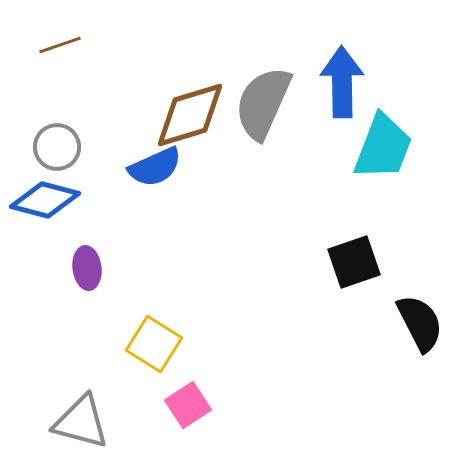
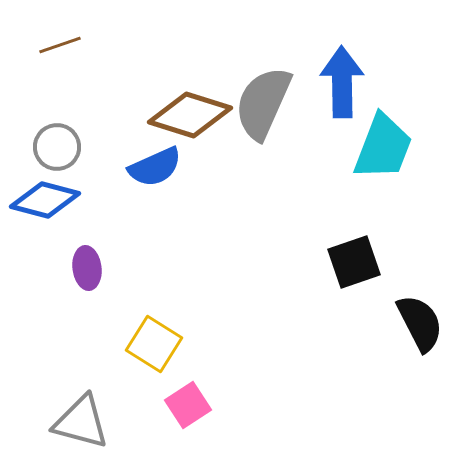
brown diamond: rotated 34 degrees clockwise
